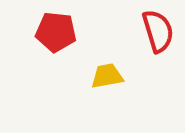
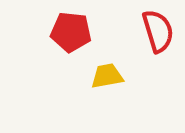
red pentagon: moved 15 px right
